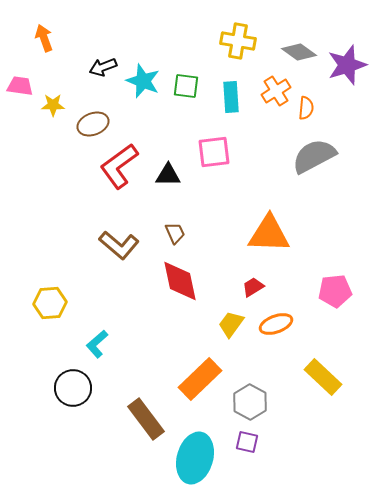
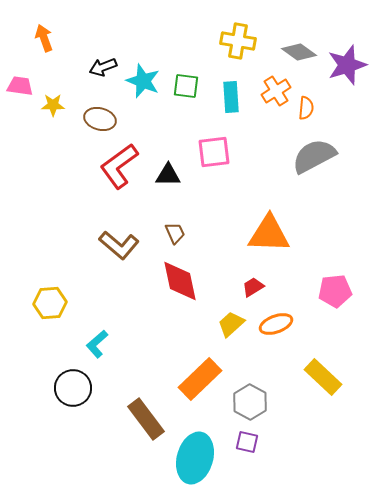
brown ellipse: moved 7 px right, 5 px up; rotated 36 degrees clockwise
yellow trapezoid: rotated 12 degrees clockwise
